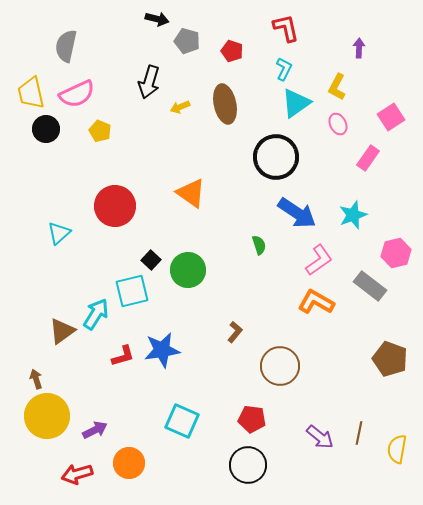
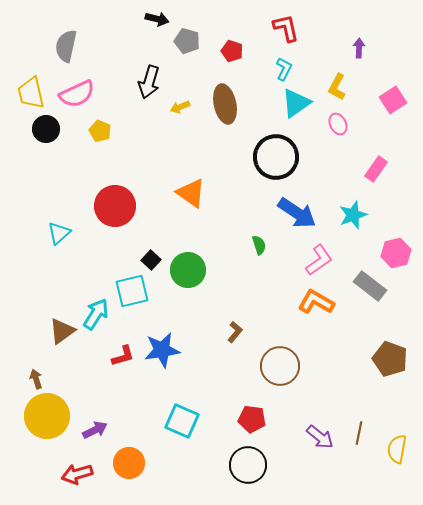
pink square at (391, 117): moved 2 px right, 17 px up
pink rectangle at (368, 158): moved 8 px right, 11 px down
